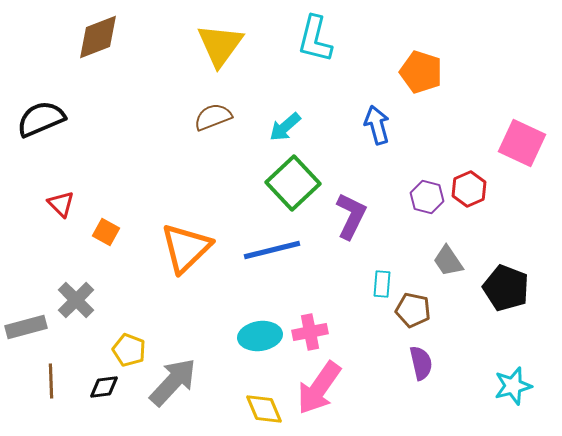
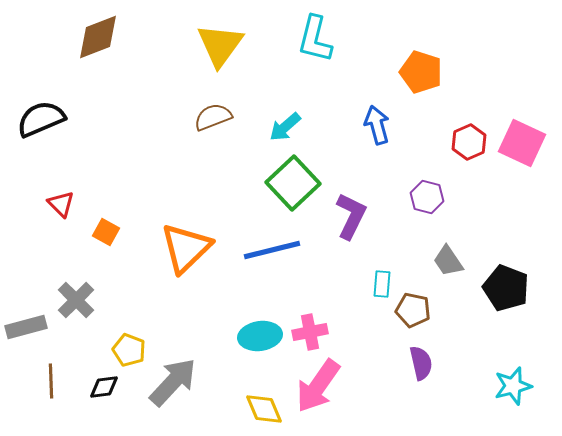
red hexagon: moved 47 px up
pink arrow: moved 1 px left, 2 px up
